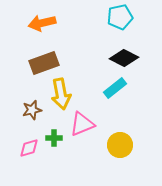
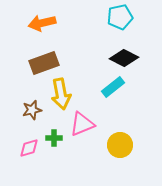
cyan rectangle: moved 2 px left, 1 px up
